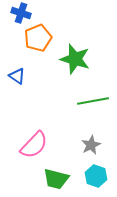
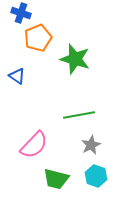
green line: moved 14 px left, 14 px down
